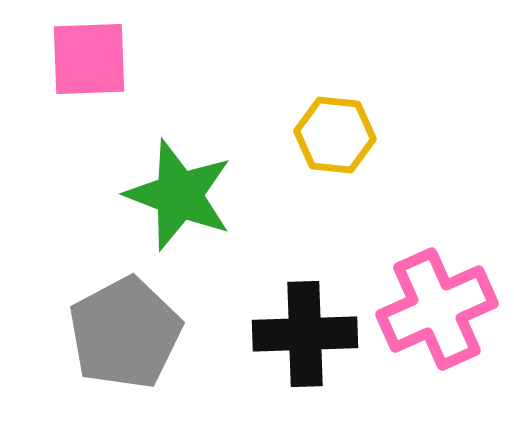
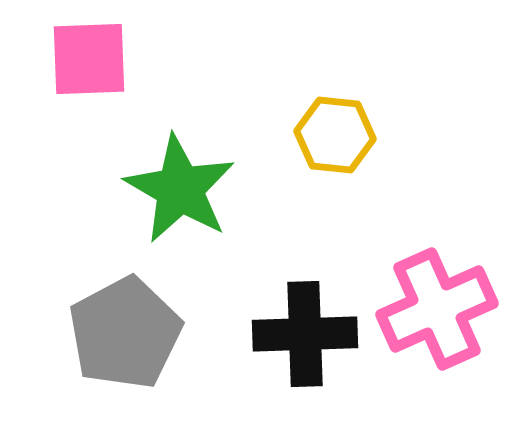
green star: moved 1 px right, 6 px up; rotated 9 degrees clockwise
